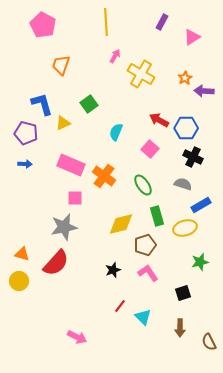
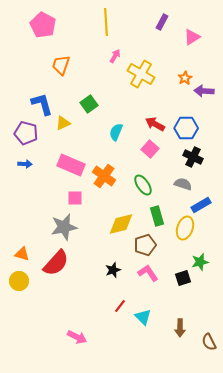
red arrow at (159, 120): moved 4 px left, 4 px down
yellow ellipse at (185, 228): rotated 55 degrees counterclockwise
black square at (183, 293): moved 15 px up
